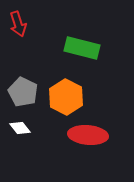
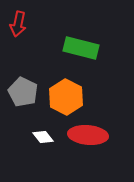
red arrow: rotated 30 degrees clockwise
green rectangle: moved 1 px left
white diamond: moved 23 px right, 9 px down
